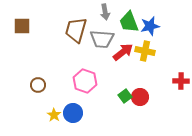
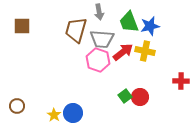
gray arrow: moved 6 px left
pink hexagon: moved 13 px right, 21 px up
brown circle: moved 21 px left, 21 px down
